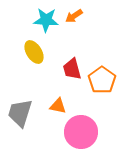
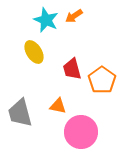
cyan star: rotated 20 degrees clockwise
gray trapezoid: rotated 32 degrees counterclockwise
